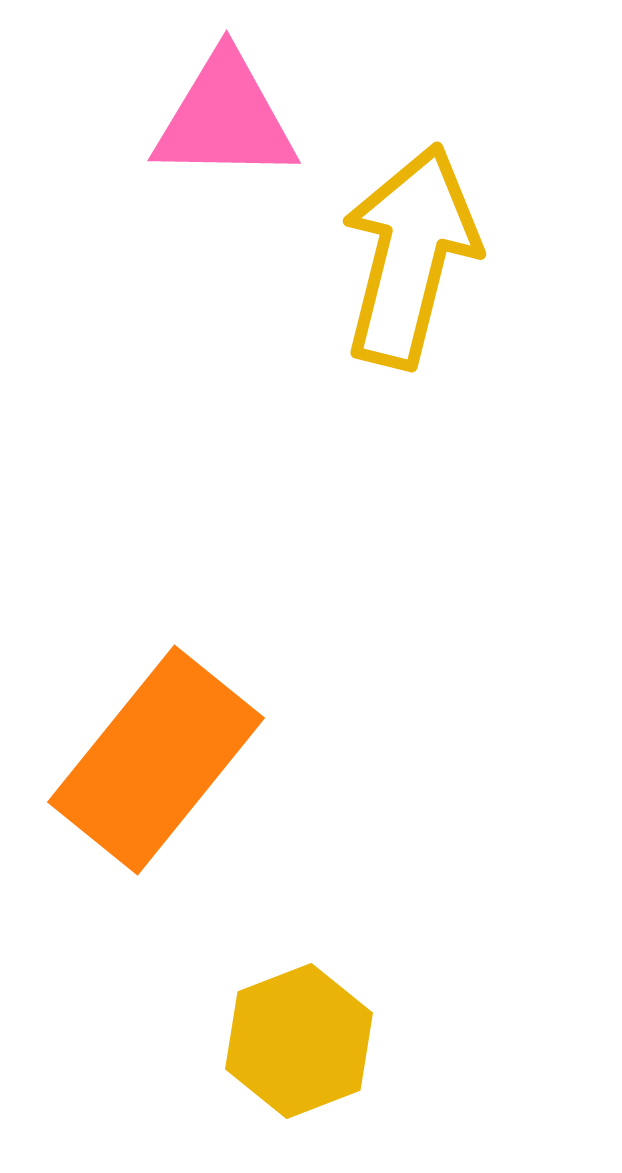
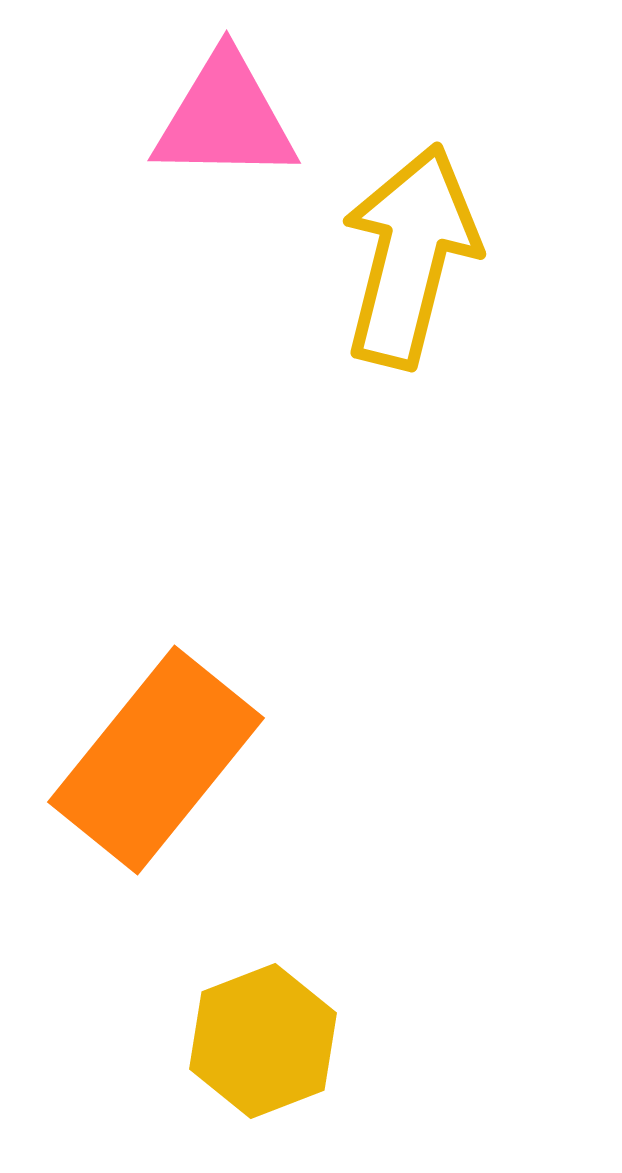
yellow hexagon: moved 36 px left
